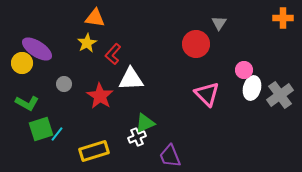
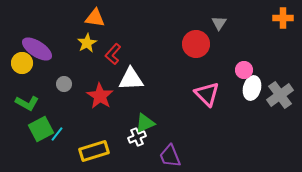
green square: rotated 10 degrees counterclockwise
